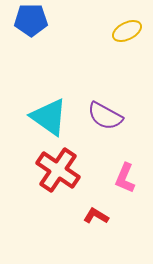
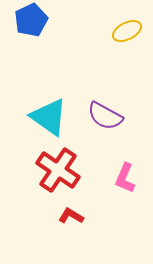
blue pentagon: rotated 24 degrees counterclockwise
red L-shape: moved 25 px left
